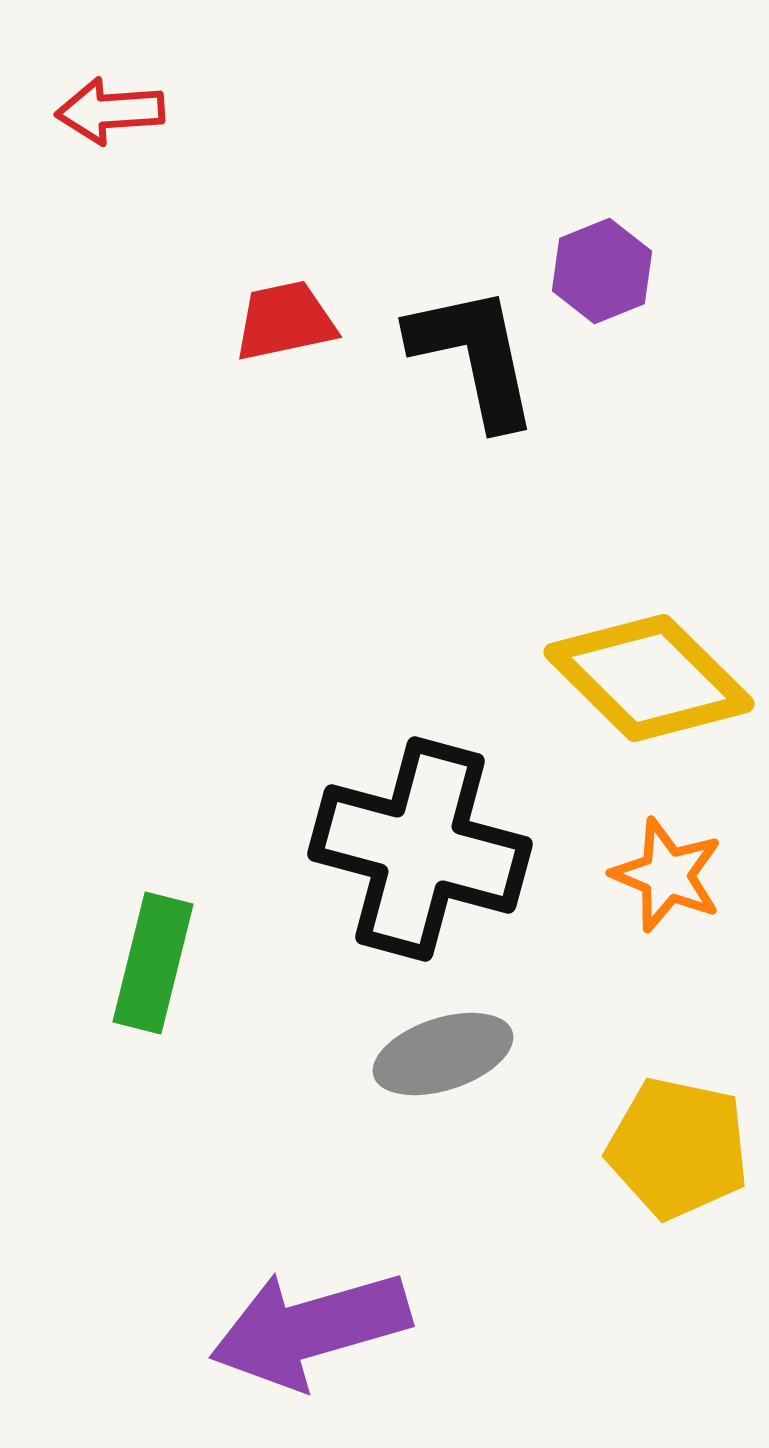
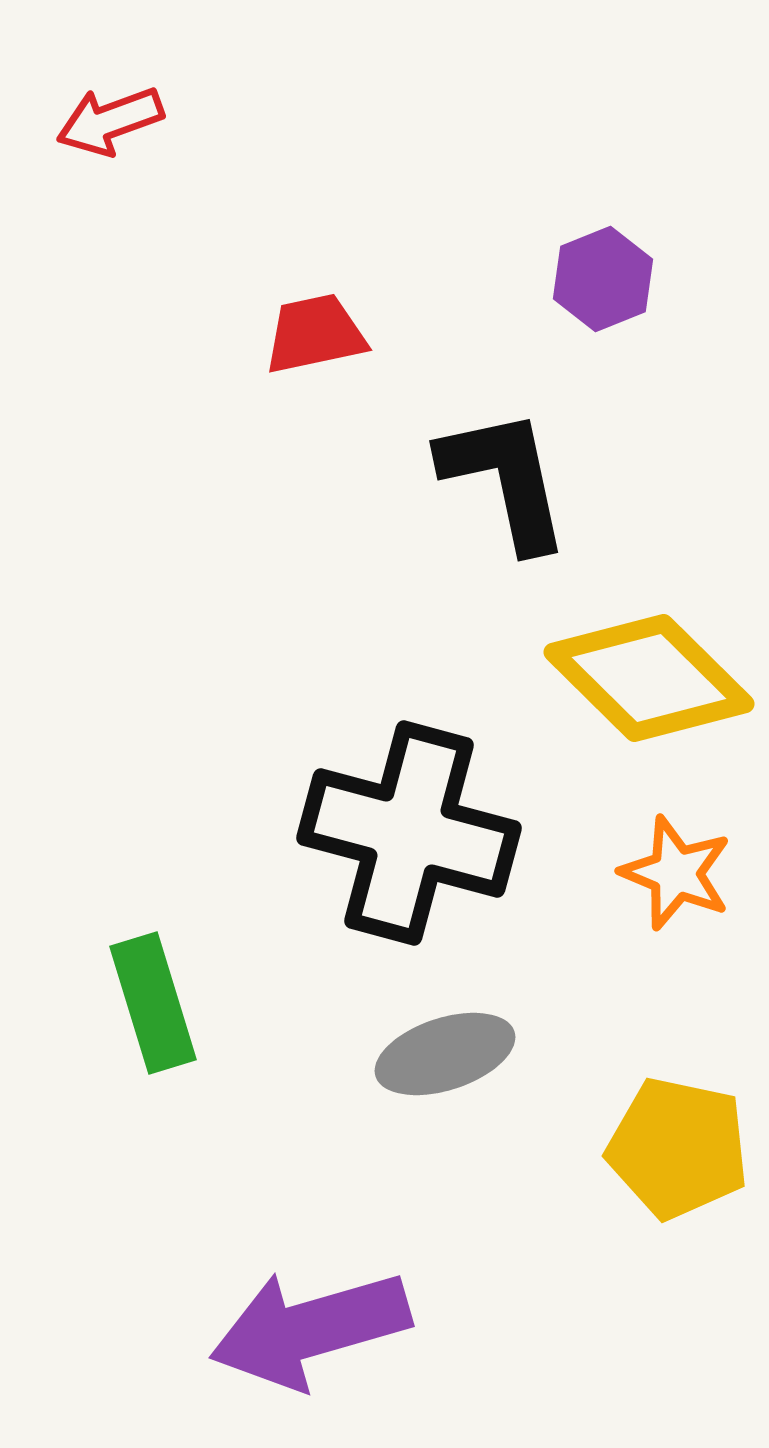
red arrow: moved 10 px down; rotated 16 degrees counterclockwise
purple hexagon: moved 1 px right, 8 px down
red trapezoid: moved 30 px right, 13 px down
black L-shape: moved 31 px right, 123 px down
black cross: moved 11 px left, 16 px up
orange star: moved 9 px right, 2 px up
green rectangle: moved 40 px down; rotated 31 degrees counterclockwise
gray ellipse: moved 2 px right
